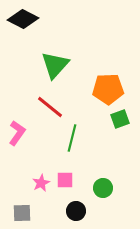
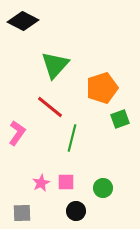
black diamond: moved 2 px down
orange pentagon: moved 6 px left, 1 px up; rotated 16 degrees counterclockwise
pink square: moved 1 px right, 2 px down
